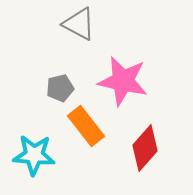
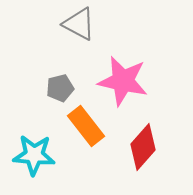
red diamond: moved 2 px left, 1 px up
